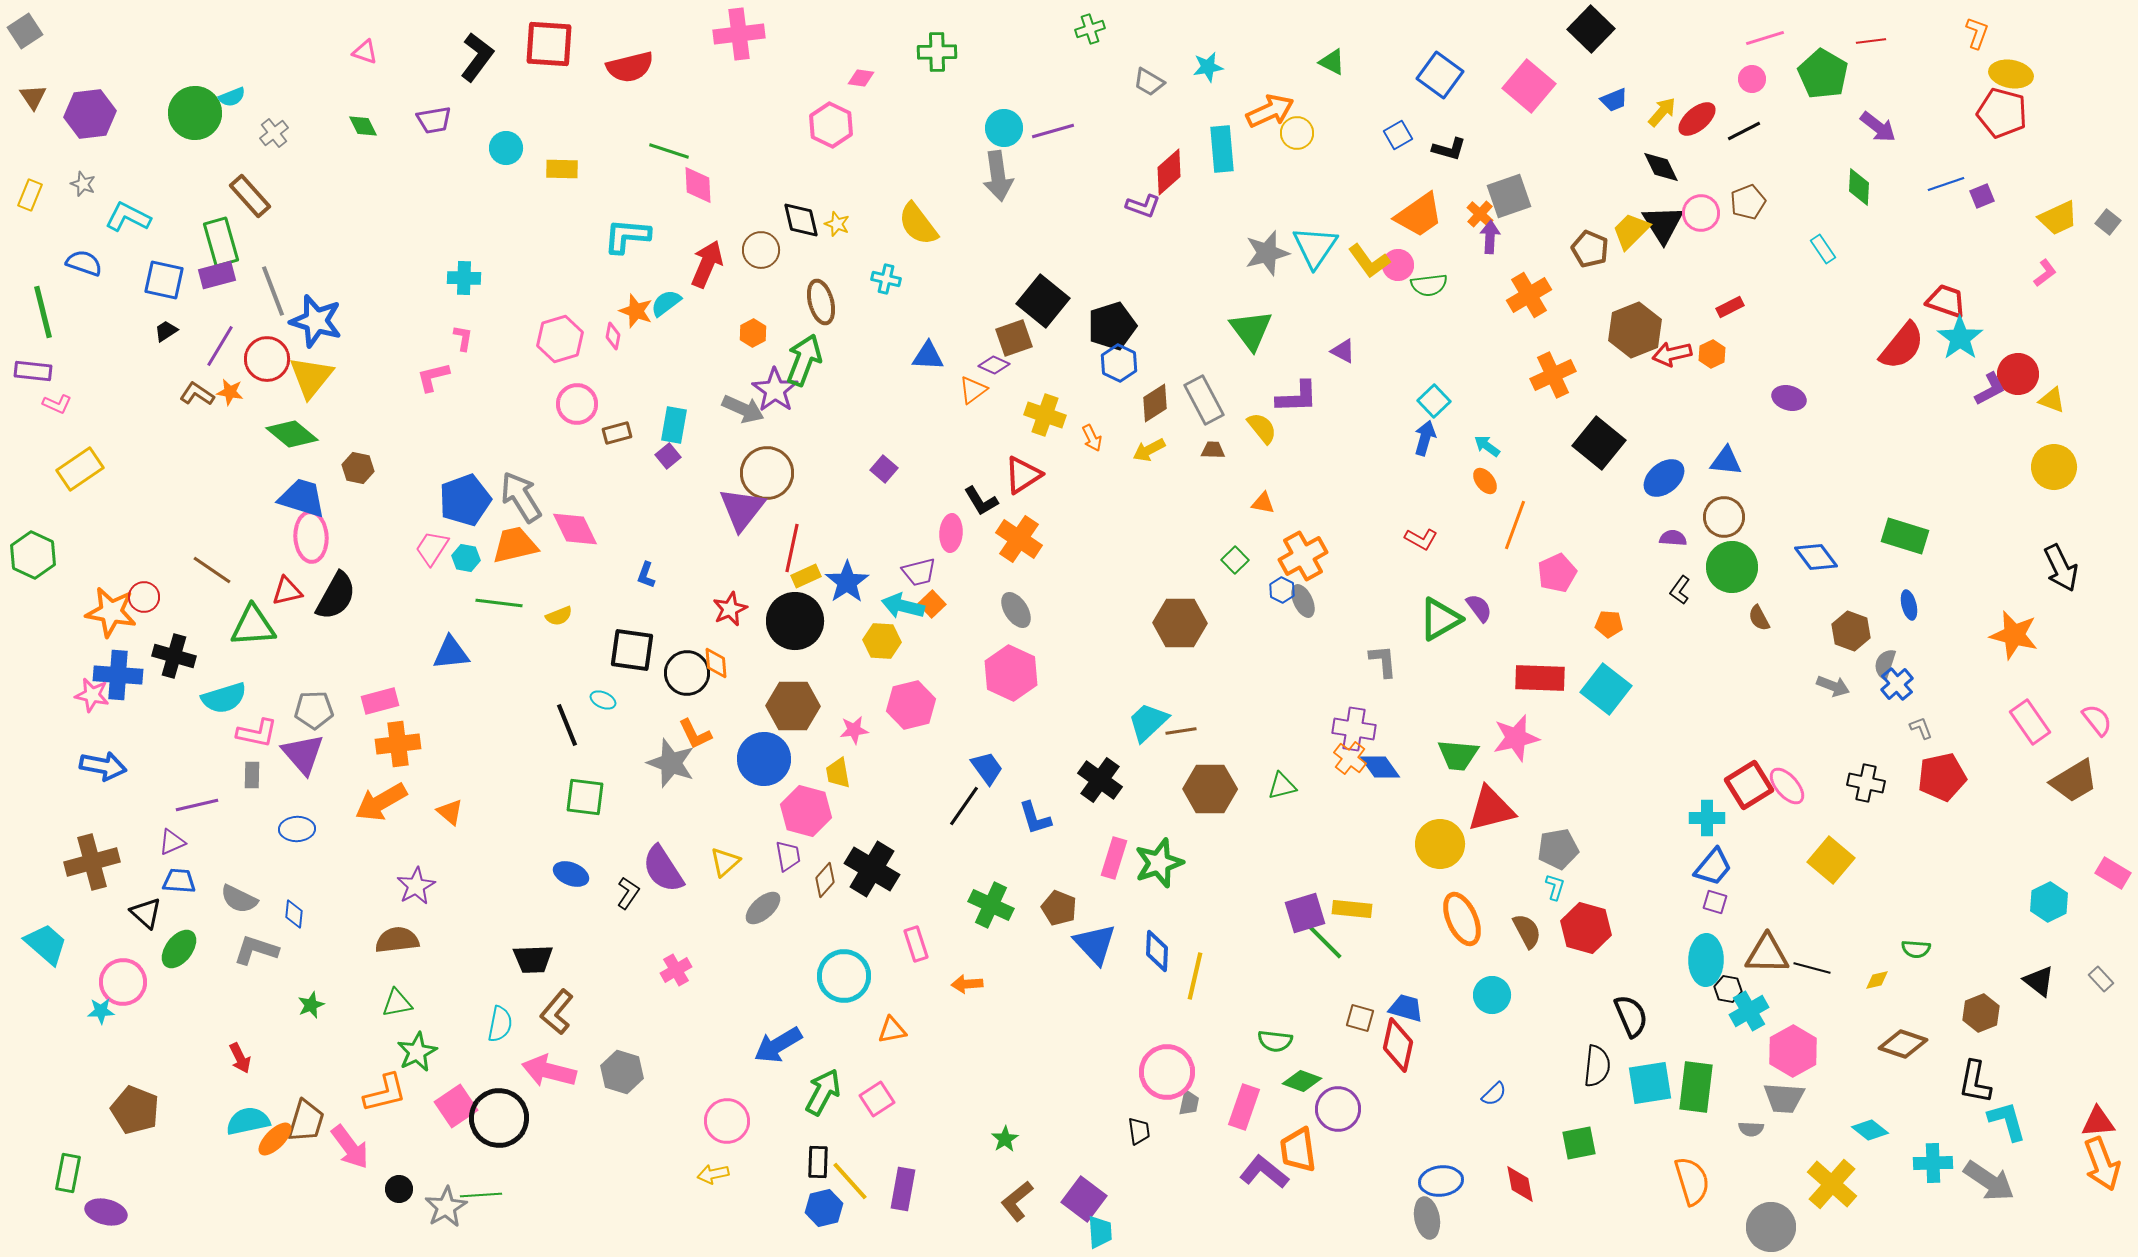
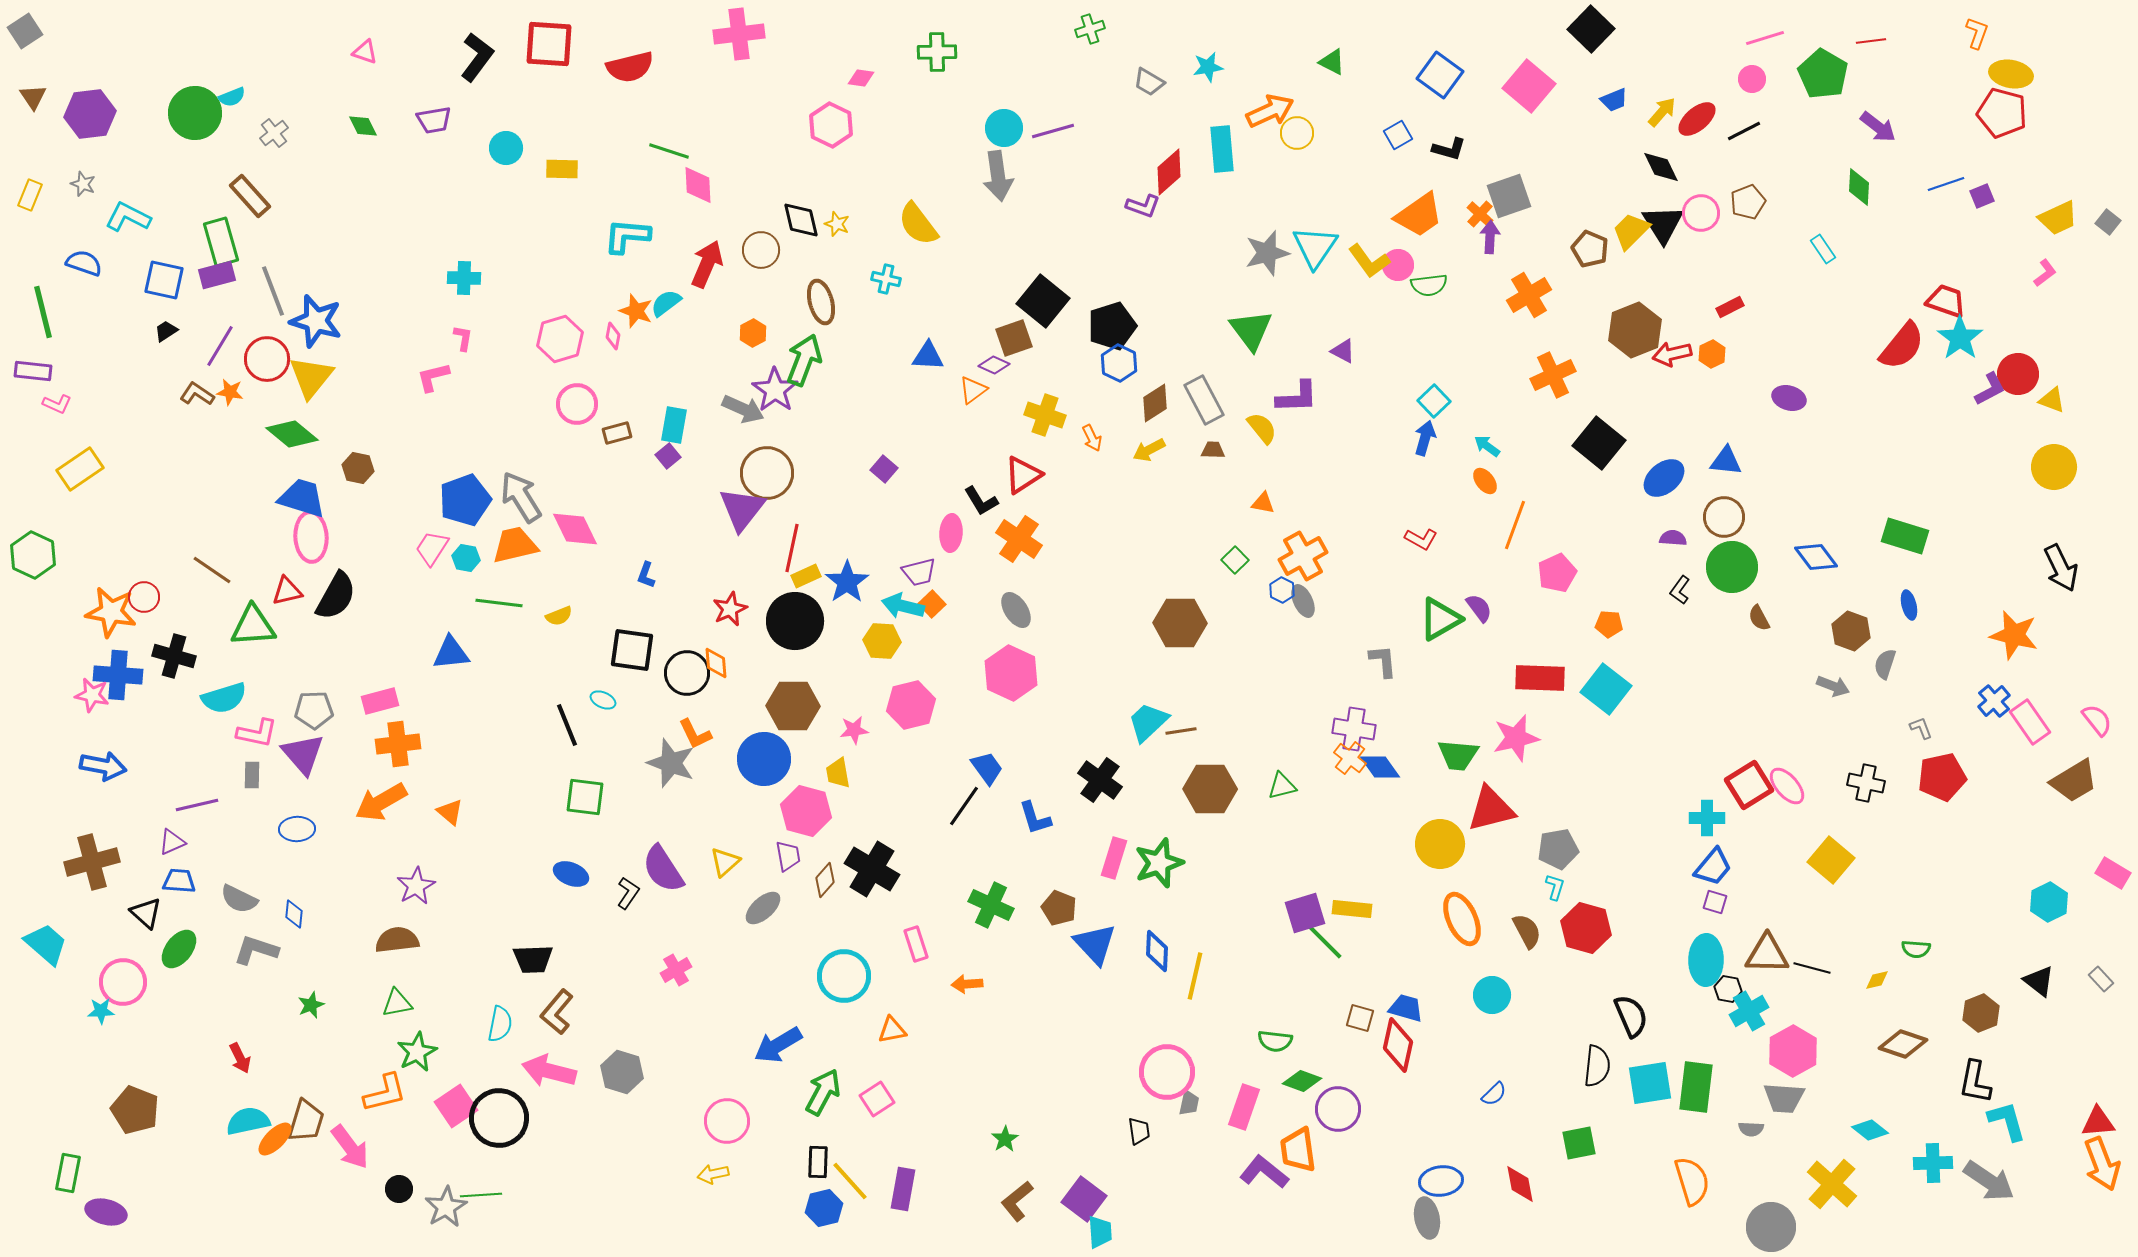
blue cross at (1897, 684): moved 97 px right, 17 px down
